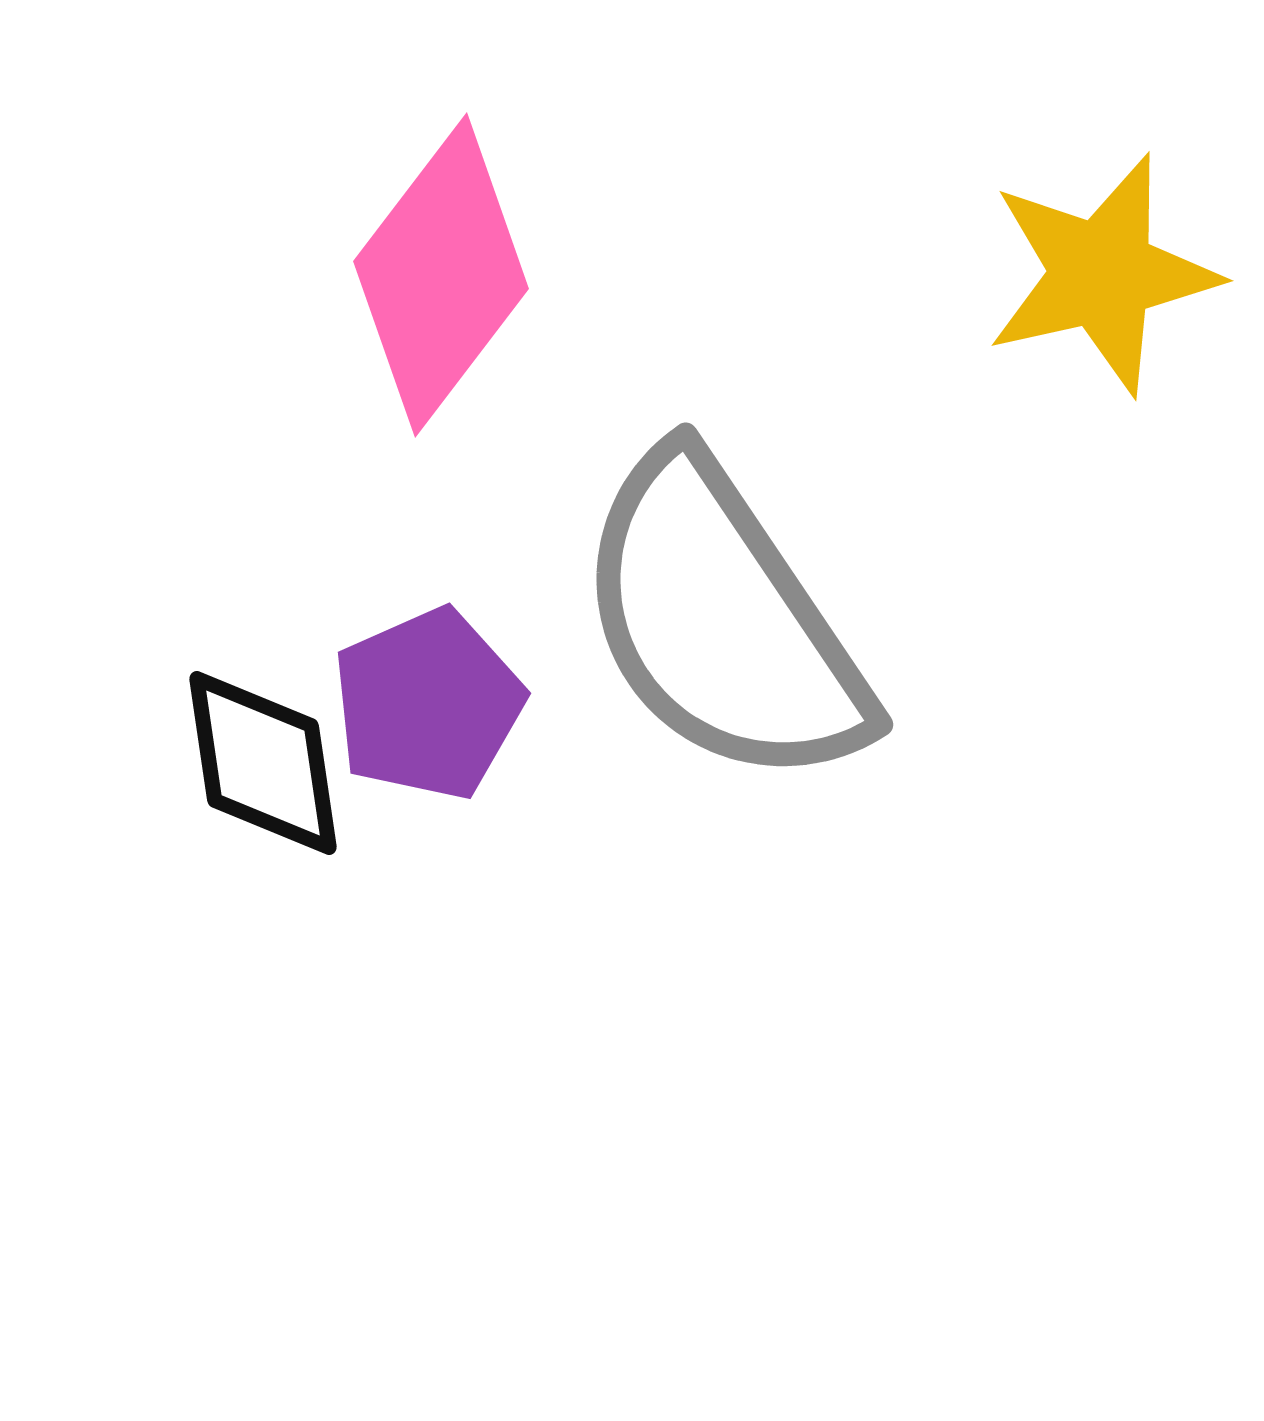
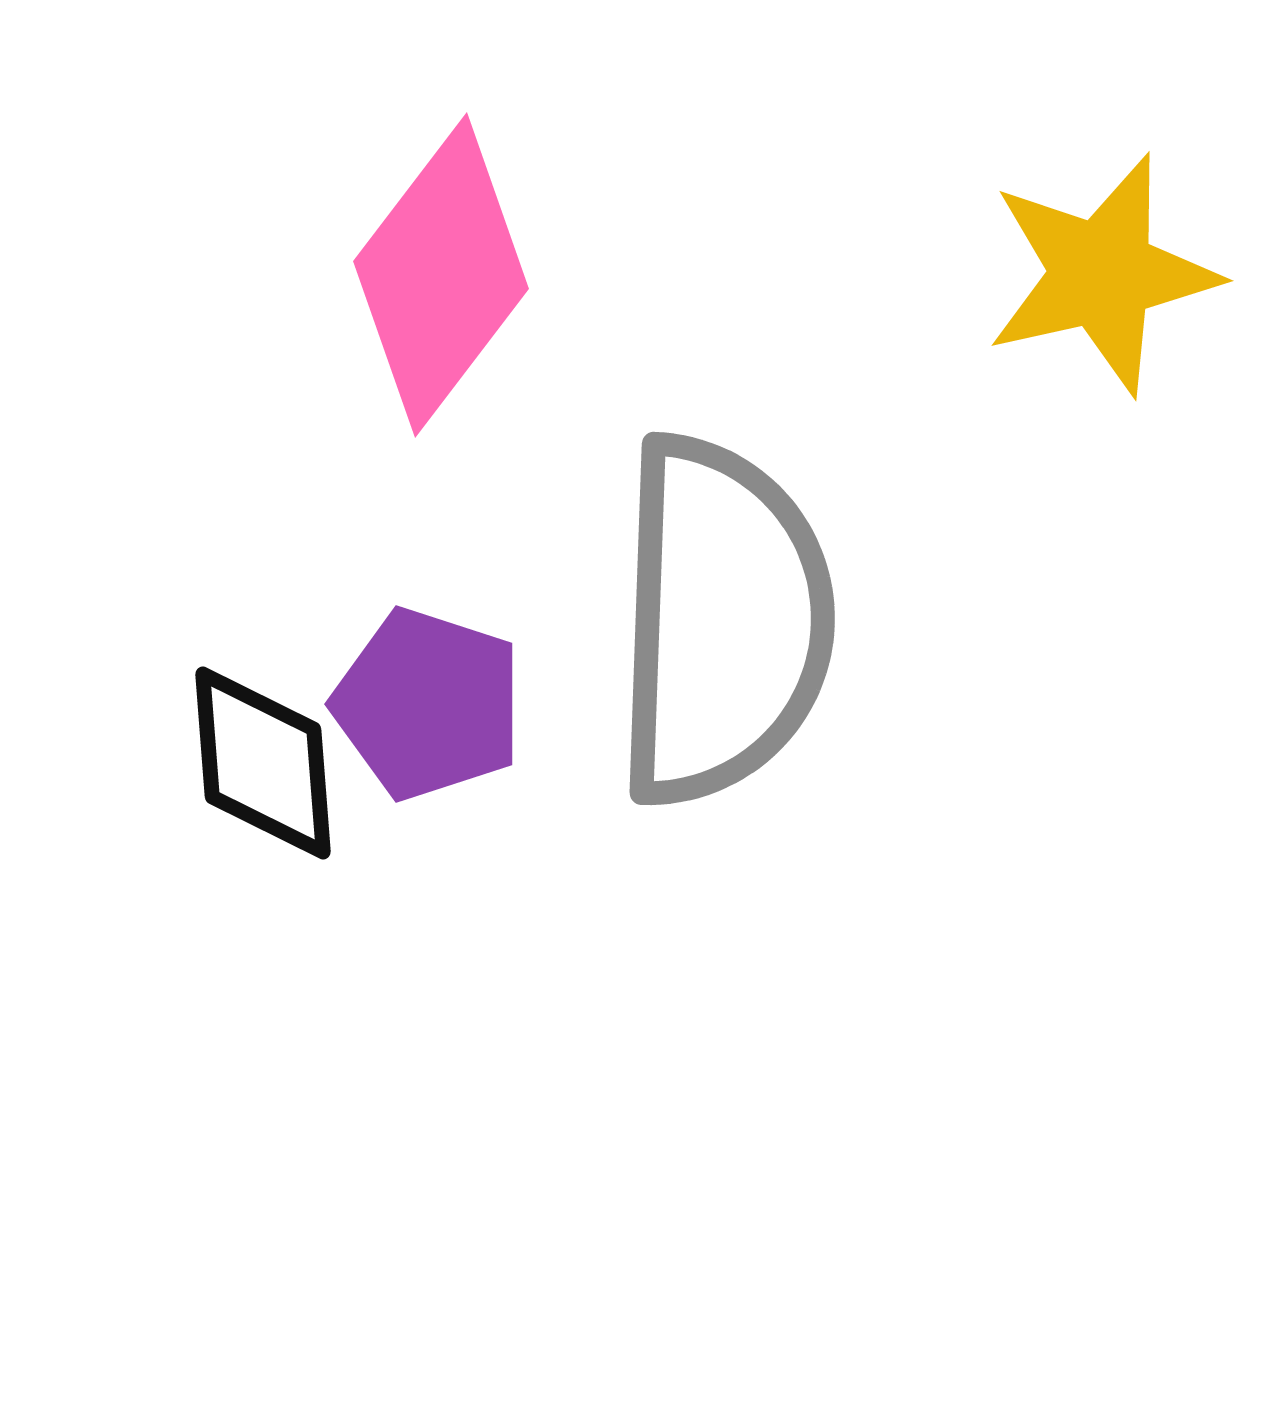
gray semicircle: rotated 144 degrees counterclockwise
purple pentagon: rotated 30 degrees counterclockwise
black diamond: rotated 4 degrees clockwise
